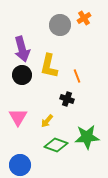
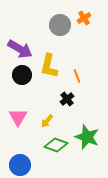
purple arrow: moved 2 px left; rotated 45 degrees counterclockwise
black cross: rotated 32 degrees clockwise
green star: rotated 25 degrees clockwise
